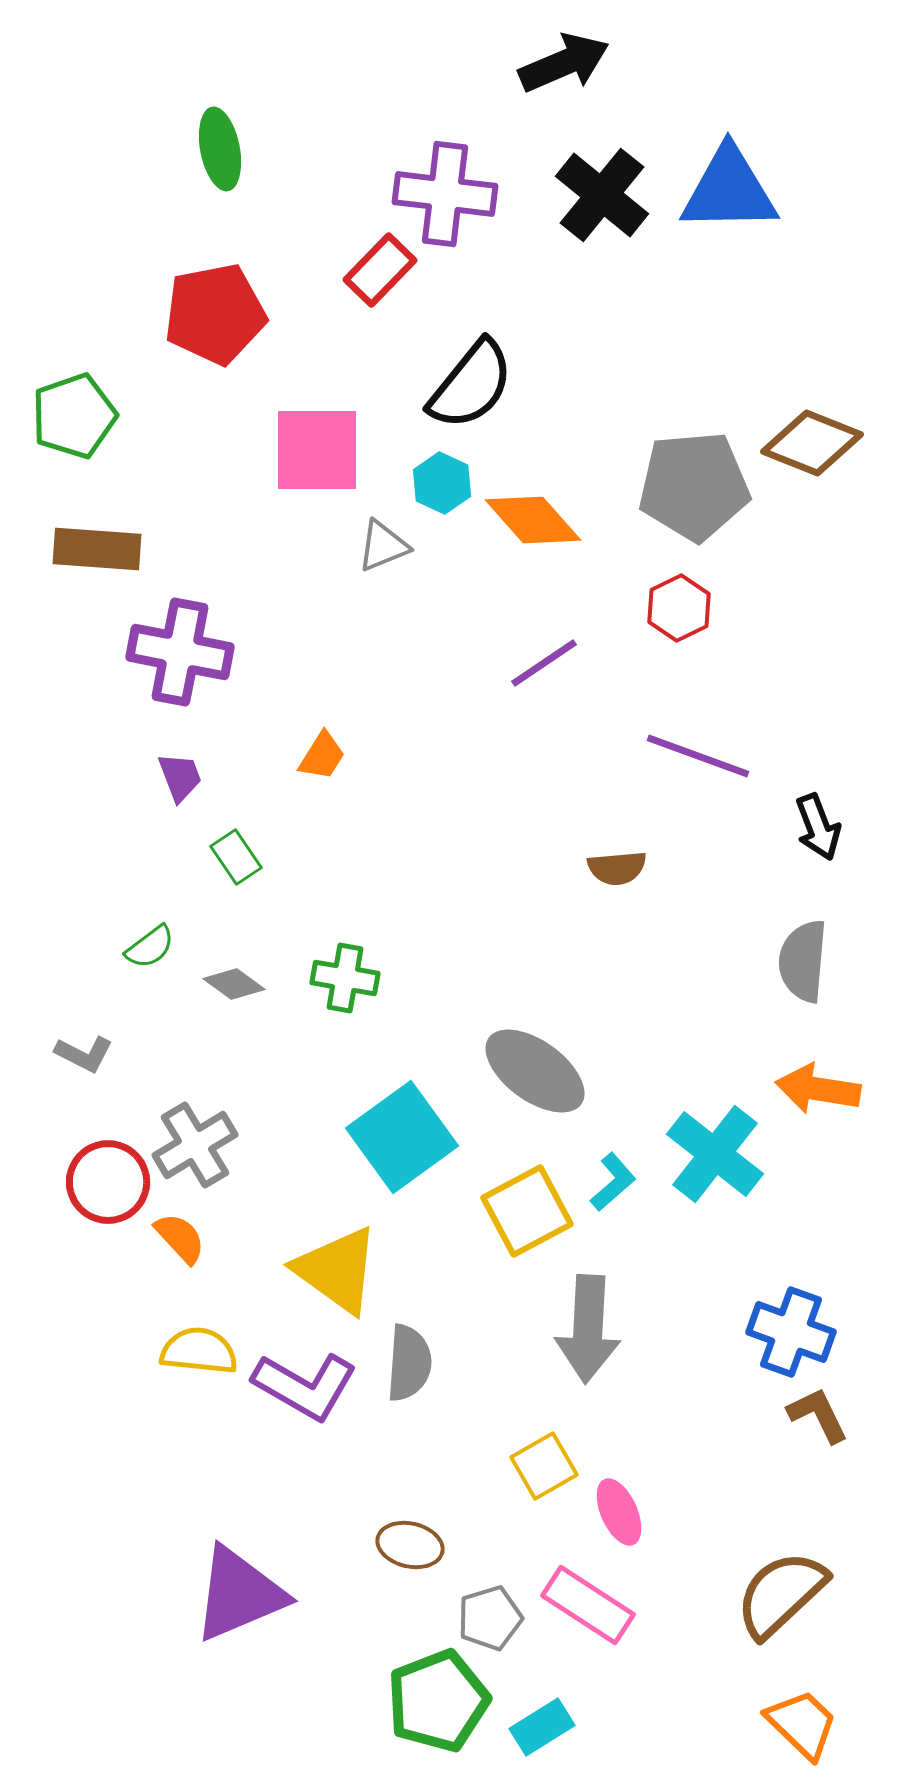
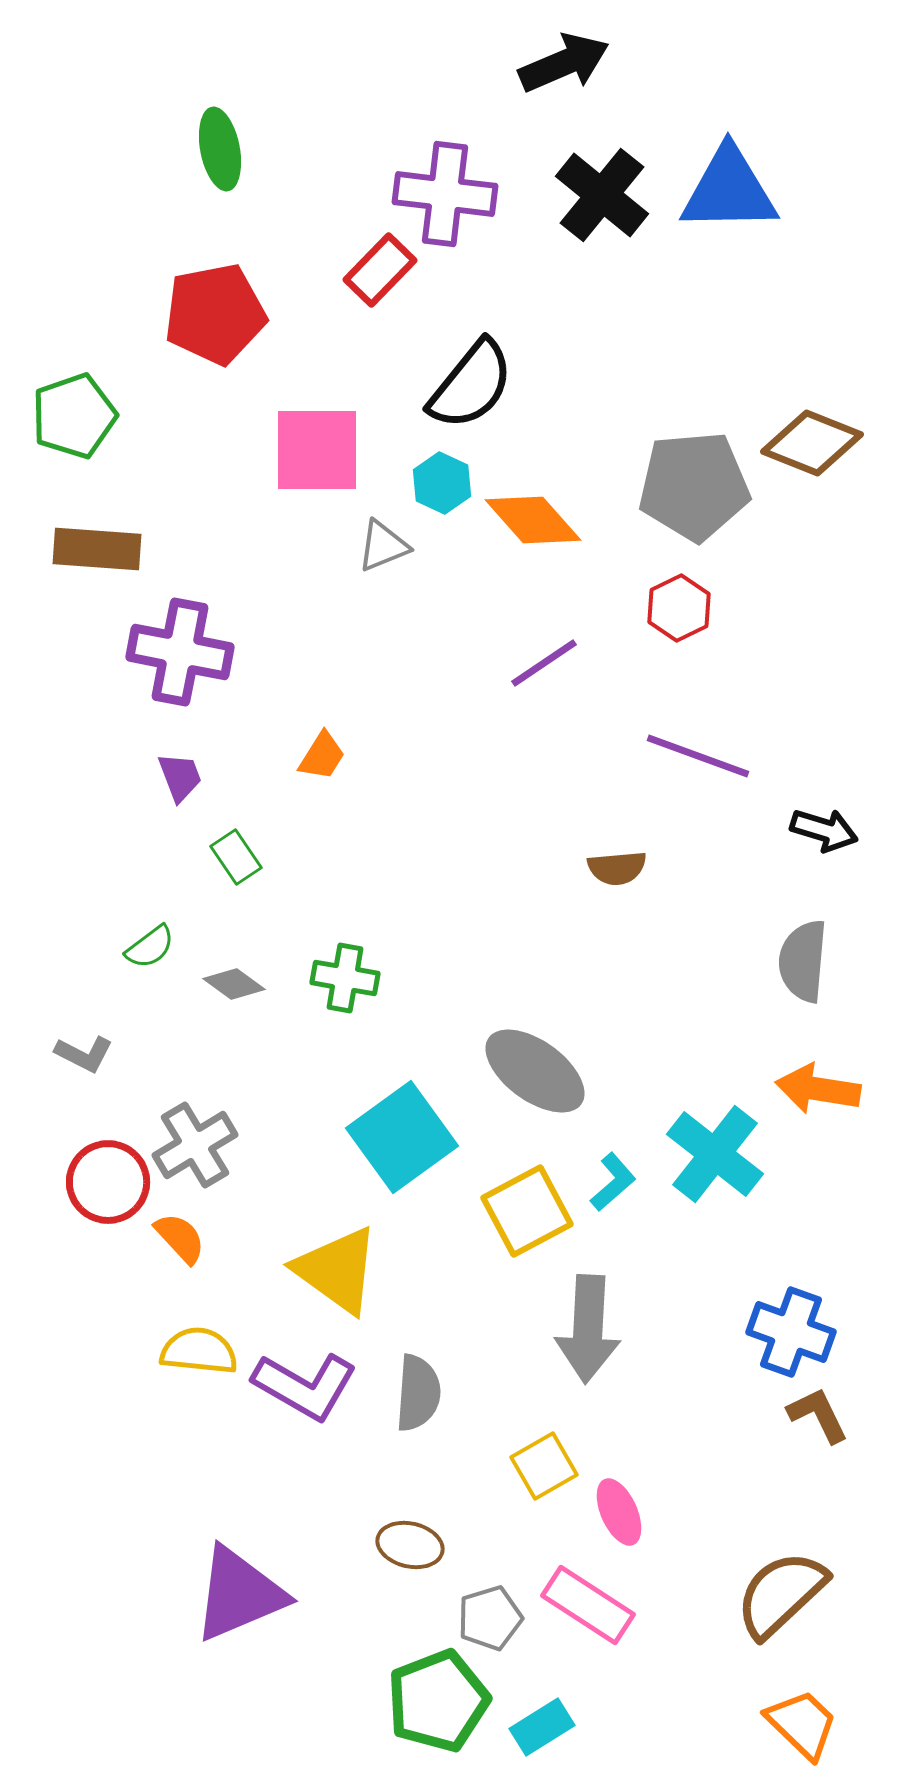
black arrow at (818, 827): moved 6 px right, 3 px down; rotated 52 degrees counterclockwise
gray semicircle at (409, 1363): moved 9 px right, 30 px down
